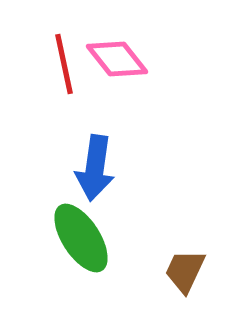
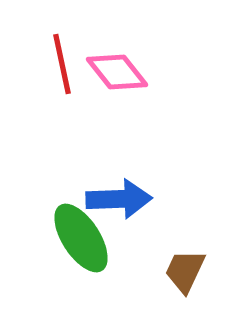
pink diamond: moved 13 px down
red line: moved 2 px left
blue arrow: moved 24 px right, 31 px down; rotated 100 degrees counterclockwise
